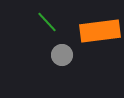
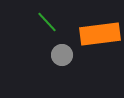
orange rectangle: moved 3 px down
